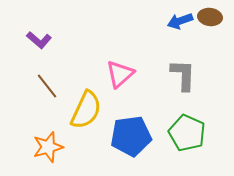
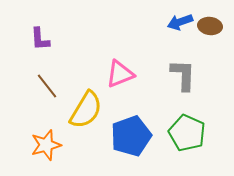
brown ellipse: moved 9 px down
blue arrow: moved 1 px down
purple L-shape: moved 1 px right, 1 px up; rotated 45 degrees clockwise
pink triangle: rotated 20 degrees clockwise
yellow semicircle: rotated 6 degrees clockwise
blue pentagon: rotated 12 degrees counterclockwise
orange star: moved 2 px left, 2 px up
